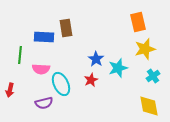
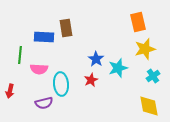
pink semicircle: moved 2 px left
cyan ellipse: rotated 20 degrees clockwise
red arrow: moved 1 px down
